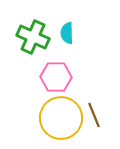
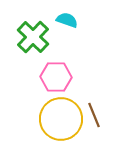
cyan semicircle: moved 13 px up; rotated 110 degrees clockwise
green cross: rotated 20 degrees clockwise
yellow circle: moved 1 px down
